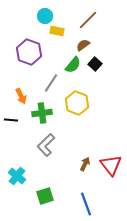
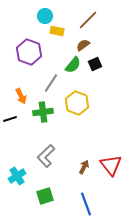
black square: rotated 24 degrees clockwise
green cross: moved 1 px right, 1 px up
black line: moved 1 px left, 1 px up; rotated 24 degrees counterclockwise
gray L-shape: moved 11 px down
brown arrow: moved 1 px left, 3 px down
cyan cross: rotated 18 degrees clockwise
